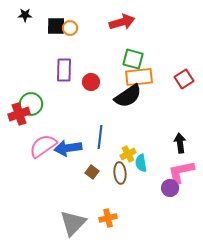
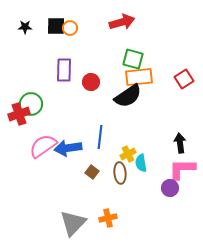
black star: moved 12 px down
pink L-shape: moved 1 px right, 3 px up; rotated 12 degrees clockwise
